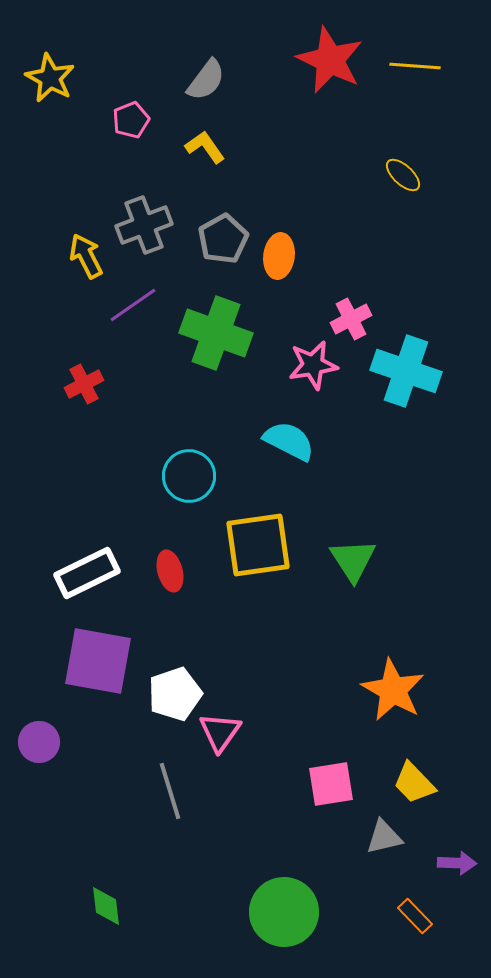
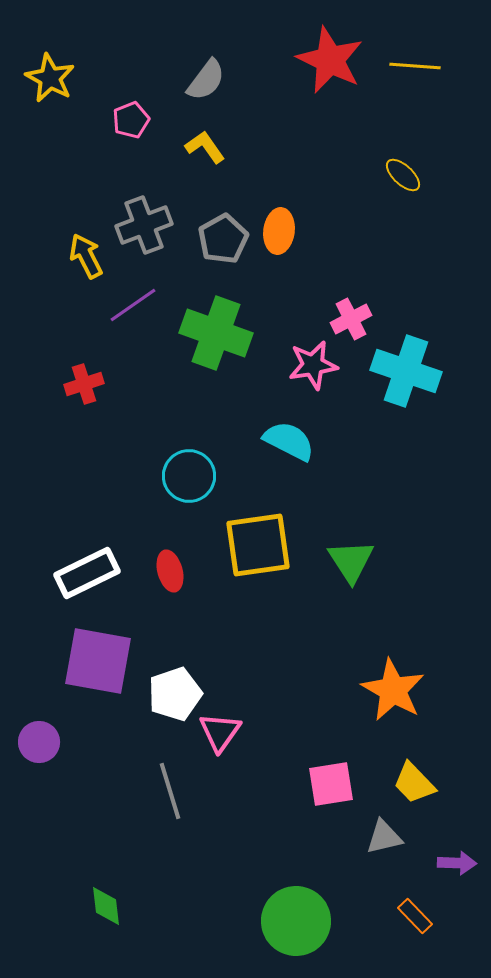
orange ellipse: moved 25 px up
red cross: rotated 9 degrees clockwise
green triangle: moved 2 px left, 1 px down
green circle: moved 12 px right, 9 px down
